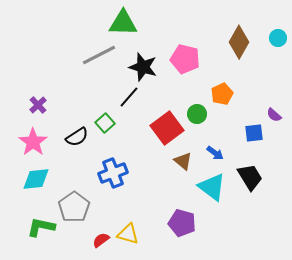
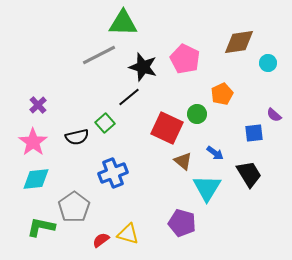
cyan circle: moved 10 px left, 25 px down
brown diamond: rotated 52 degrees clockwise
pink pentagon: rotated 12 degrees clockwise
black line: rotated 10 degrees clockwise
red square: rotated 28 degrees counterclockwise
black semicircle: rotated 20 degrees clockwise
black trapezoid: moved 1 px left, 3 px up
cyan triangle: moved 5 px left, 1 px down; rotated 24 degrees clockwise
